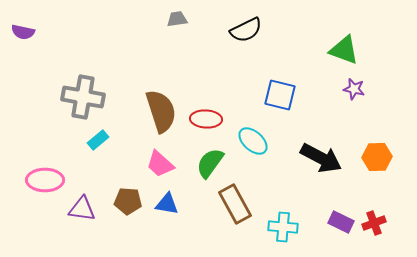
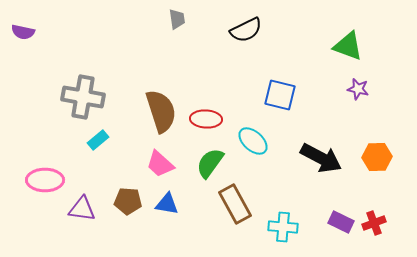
gray trapezoid: rotated 90 degrees clockwise
green triangle: moved 4 px right, 4 px up
purple star: moved 4 px right
